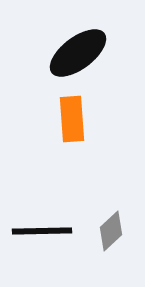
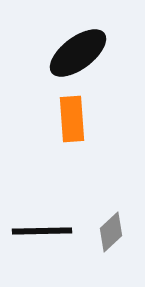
gray diamond: moved 1 px down
